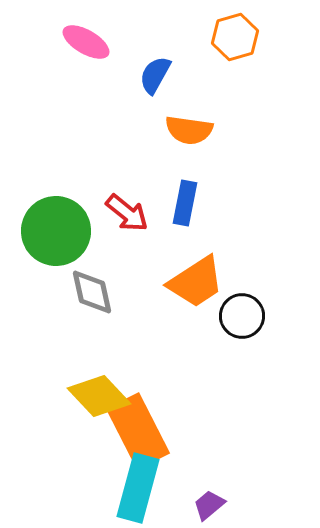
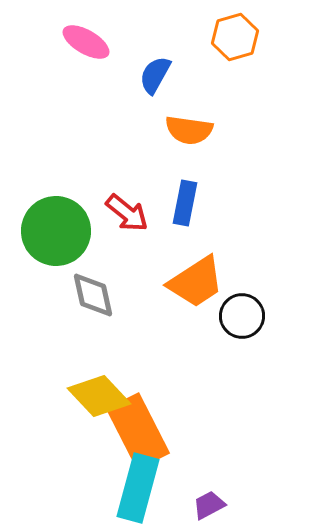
gray diamond: moved 1 px right, 3 px down
purple trapezoid: rotated 12 degrees clockwise
